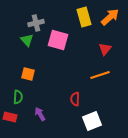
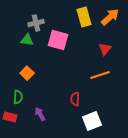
green triangle: rotated 40 degrees counterclockwise
orange square: moved 1 px left, 1 px up; rotated 32 degrees clockwise
